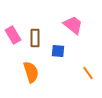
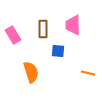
pink trapezoid: rotated 130 degrees counterclockwise
brown rectangle: moved 8 px right, 9 px up
orange line: rotated 40 degrees counterclockwise
